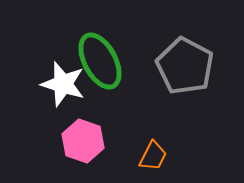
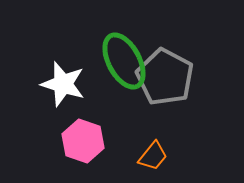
green ellipse: moved 24 px right
gray pentagon: moved 20 px left, 11 px down
orange trapezoid: rotated 12 degrees clockwise
